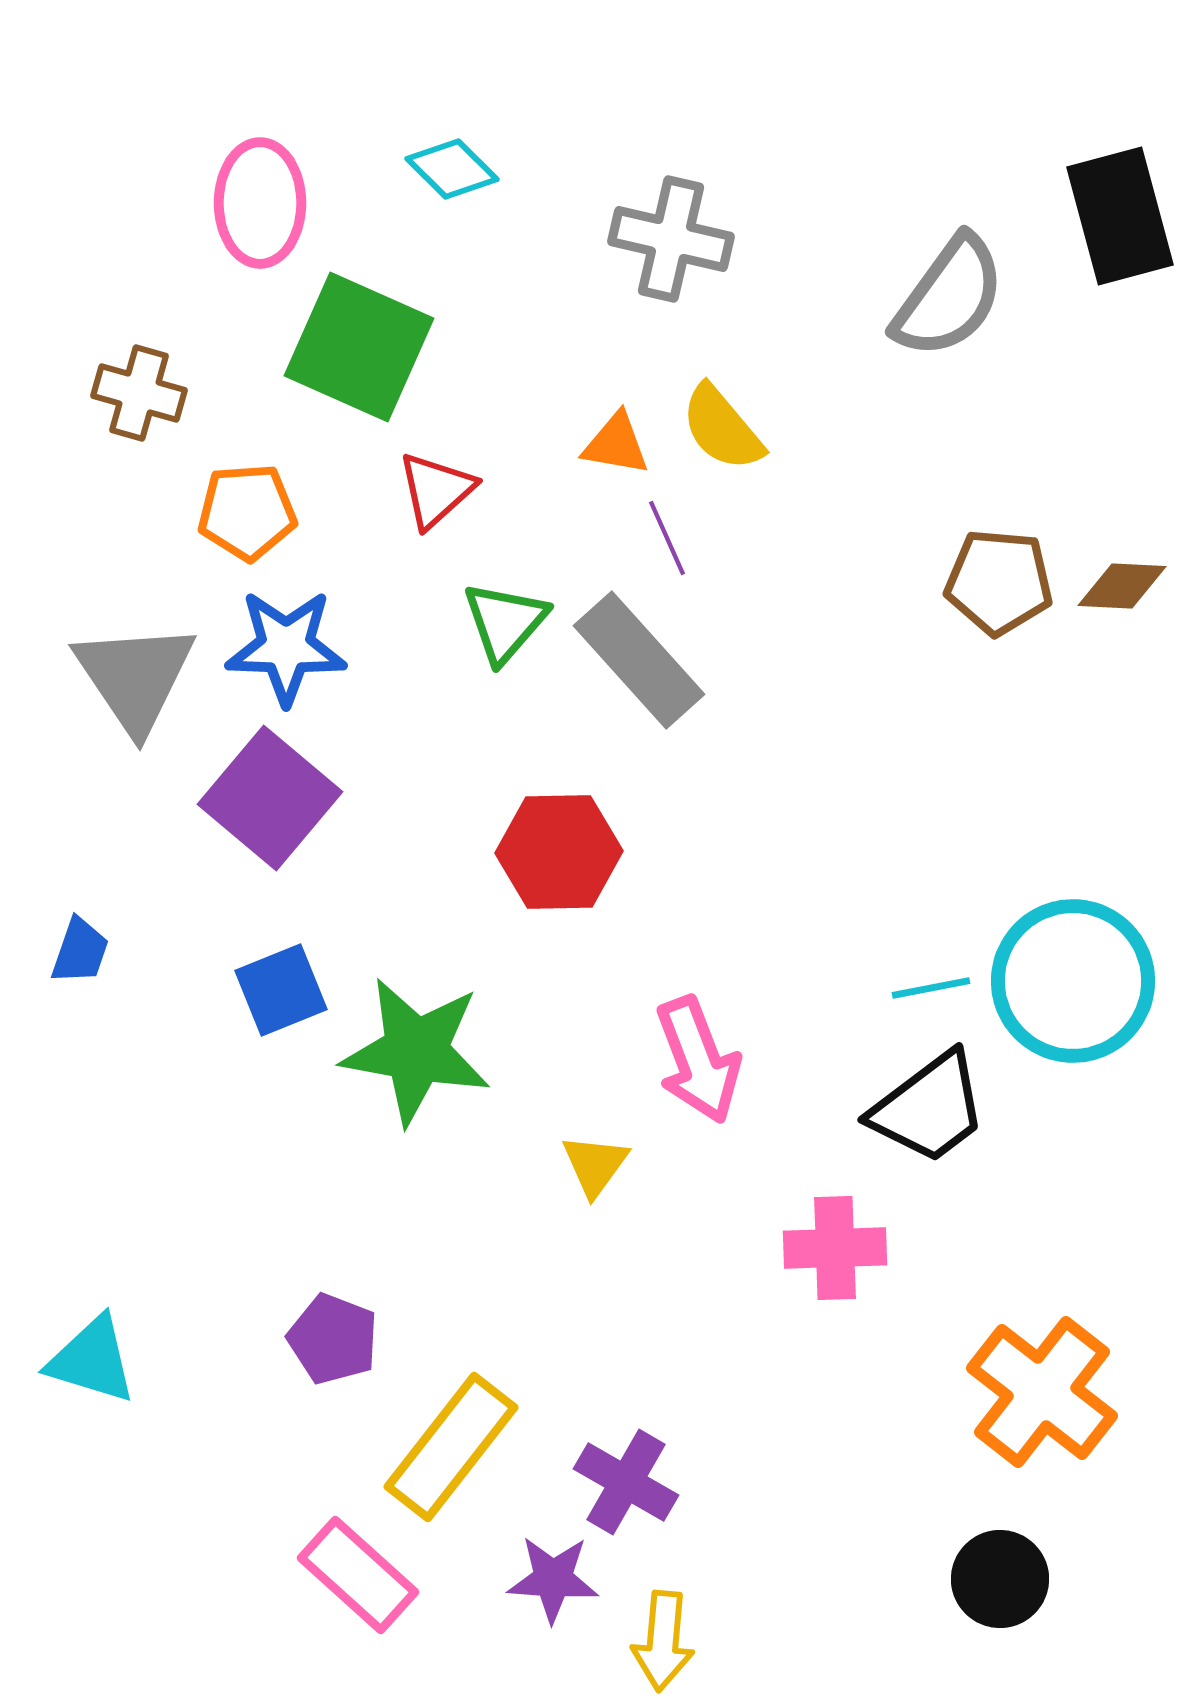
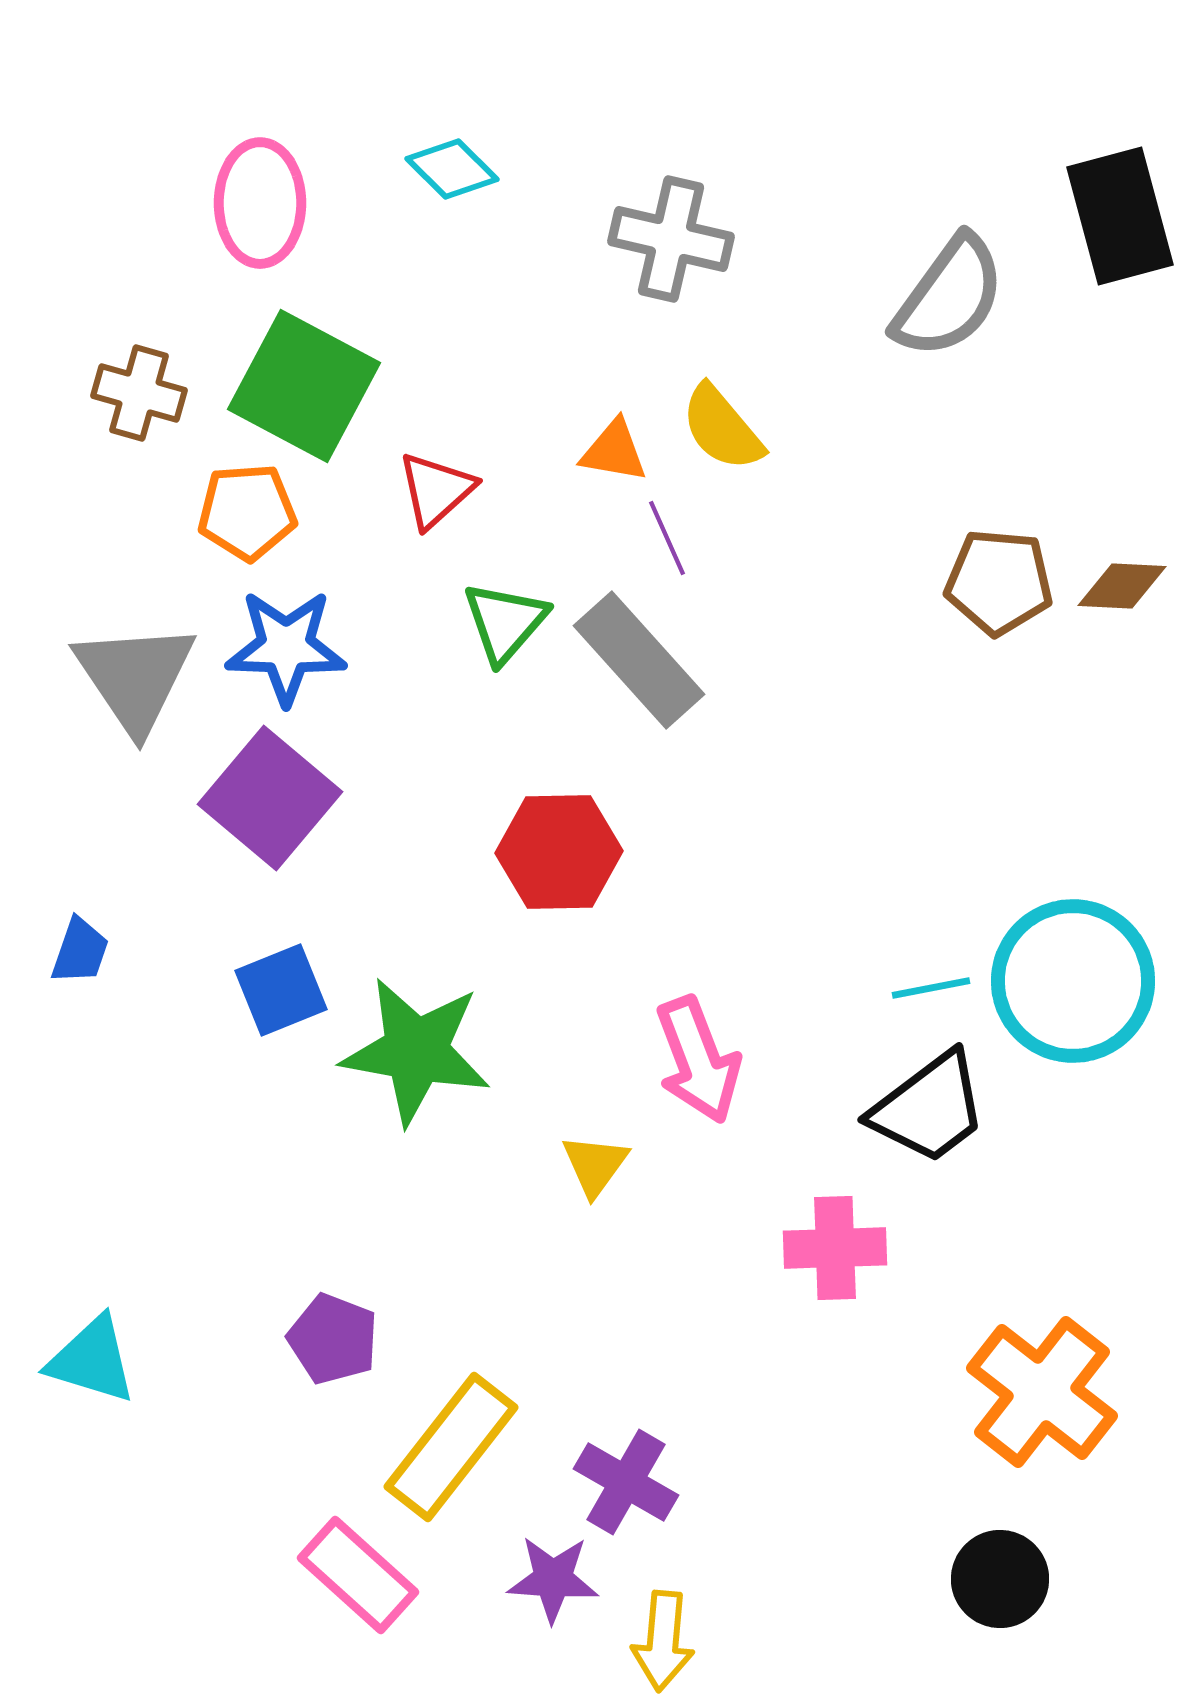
green square: moved 55 px left, 39 px down; rotated 4 degrees clockwise
orange triangle: moved 2 px left, 7 px down
